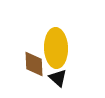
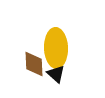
black triangle: moved 2 px left, 4 px up
